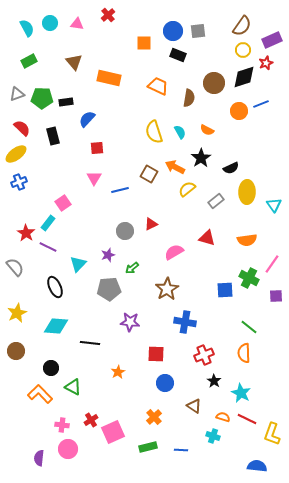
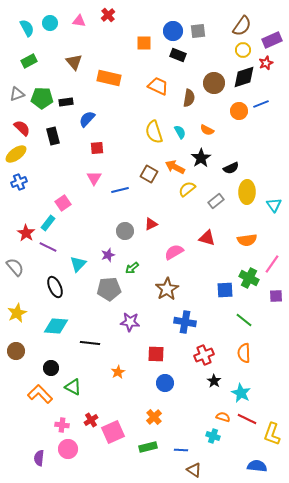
pink triangle at (77, 24): moved 2 px right, 3 px up
green line at (249, 327): moved 5 px left, 7 px up
brown triangle at (194, 406): moved 64 px down
